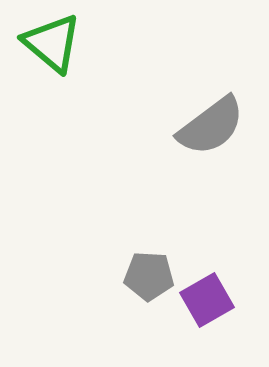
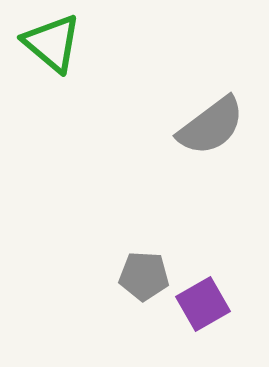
gray pentagon: moved 5 px left
purple square: moved 4 px left, 4 px down
